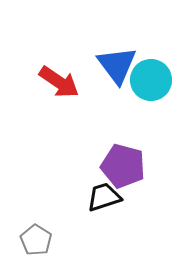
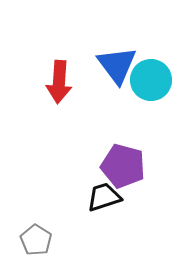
red arrow: rotated 60 degrees clockwise
